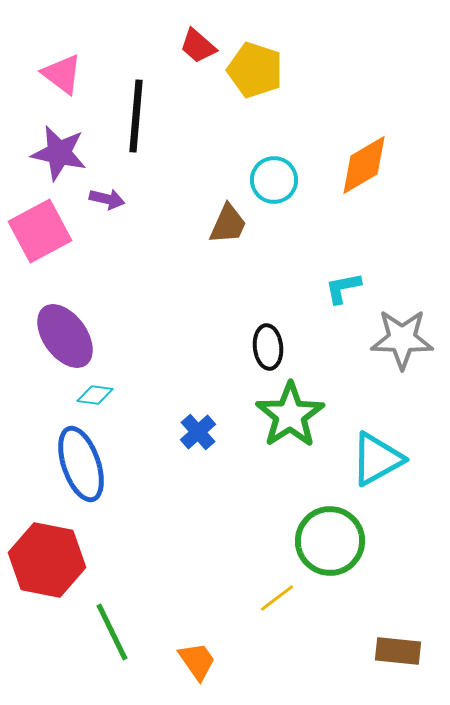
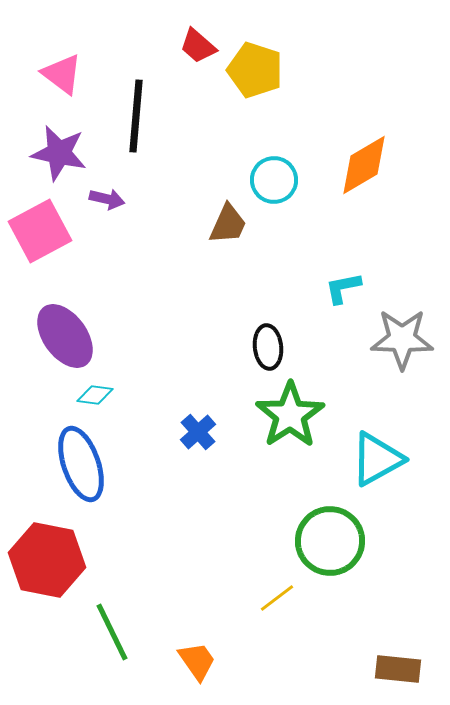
brown rectangle: moved 18 px down
